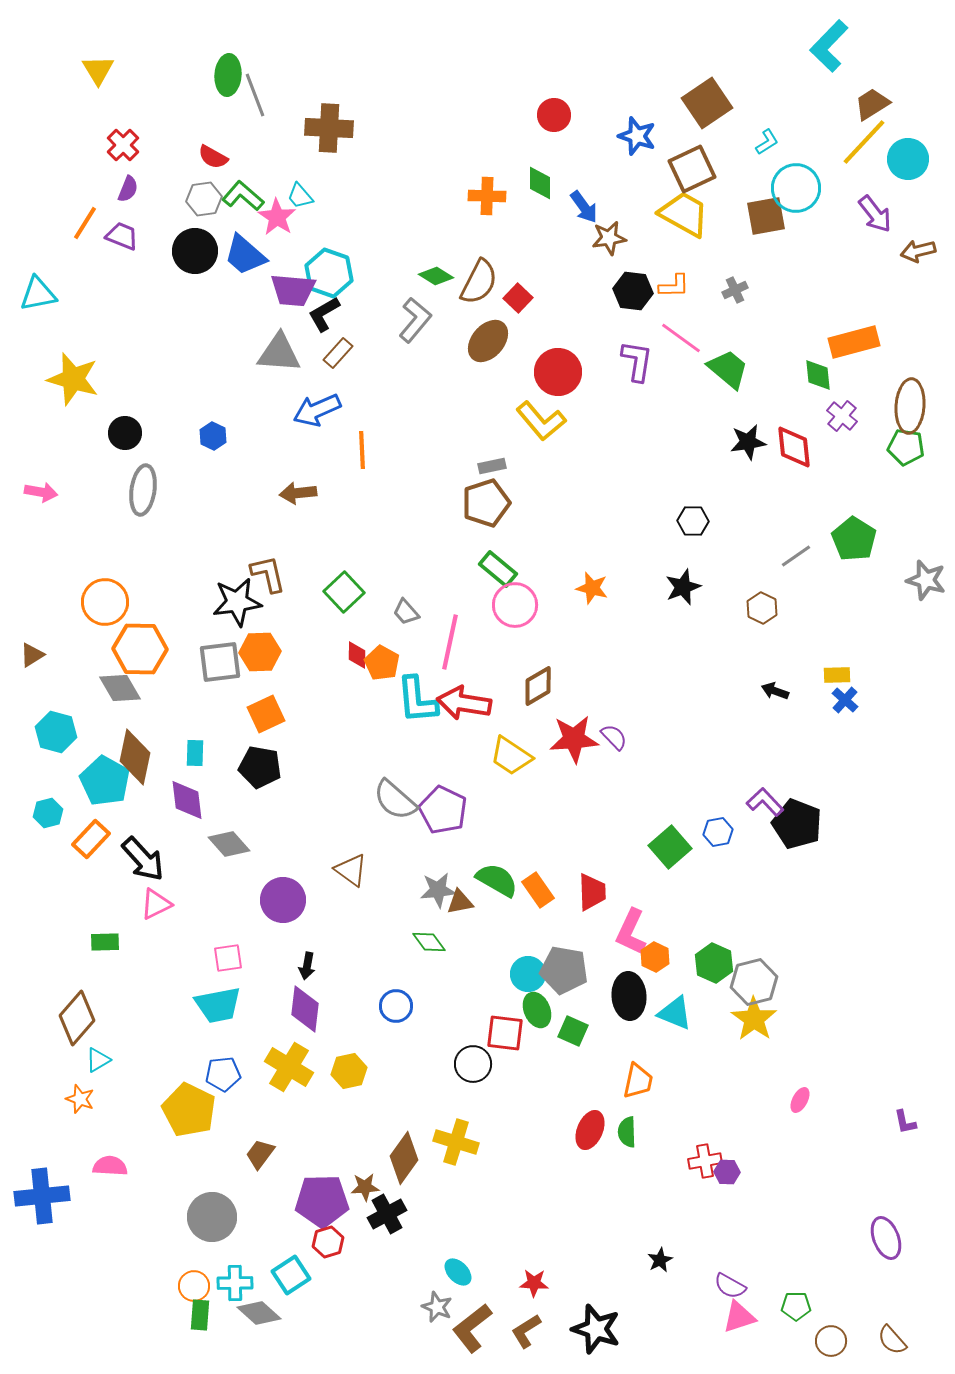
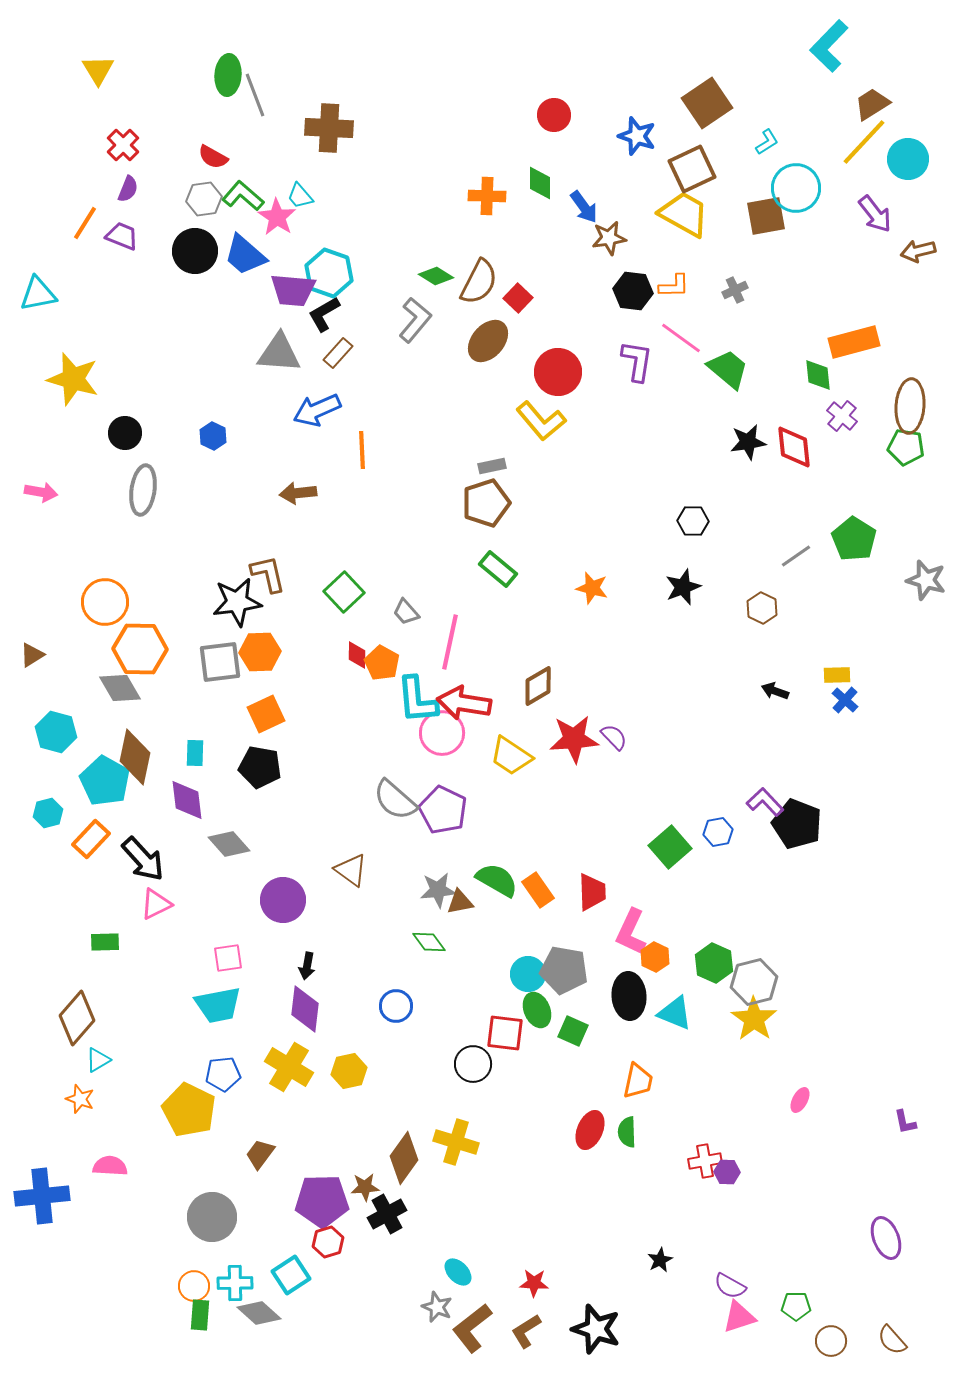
pink circle at (515, 605): moved 73 px left, 128 px down
